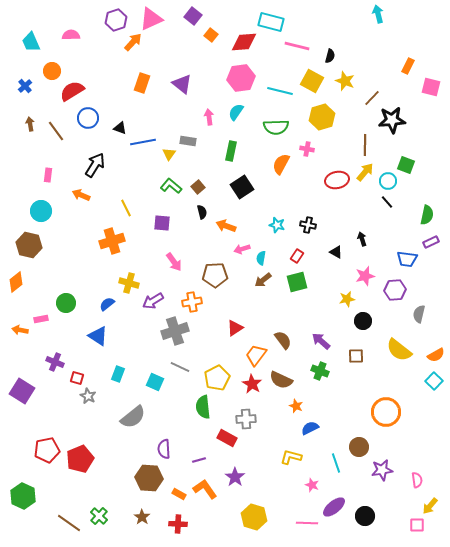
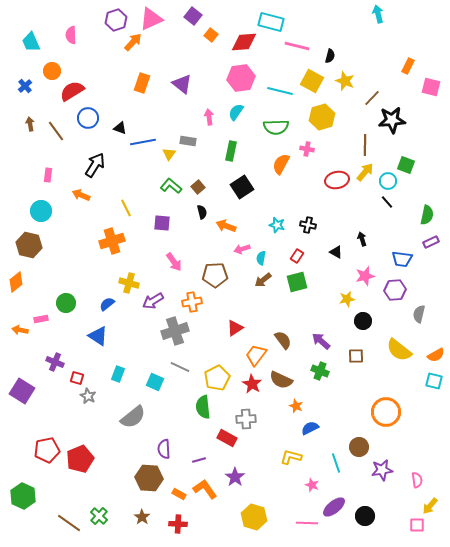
pink semicircle at (71, 35): rotated 90 degrees counterclockwise
blue trapezoid at (407, 259): moved 5 px left
cyan square at (434, 381): rotated 30 degrees counterclockwise
